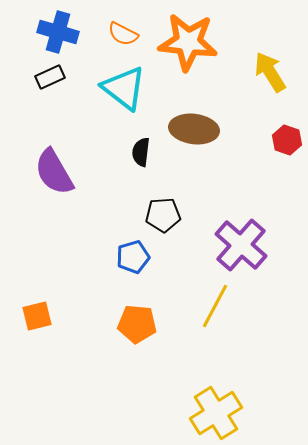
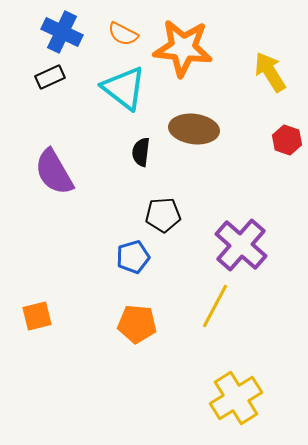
blue cross: moved 4 px right; rotated 9 degrees clockwise
orange star: moved 5 px left, 6 px down
yellow cross: moved 20 px right, 15 px up
